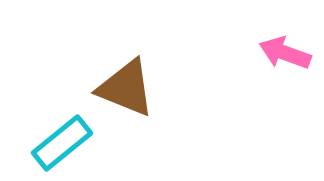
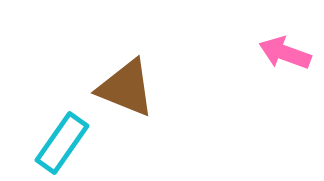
cyan rectangle: rotated 16 degrees counterclockwise
